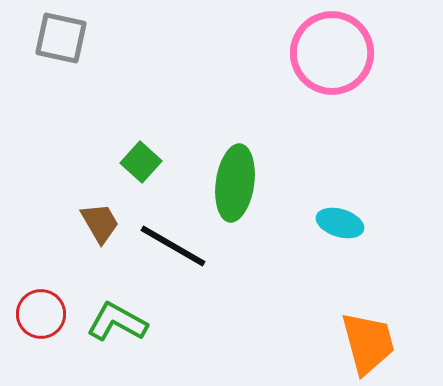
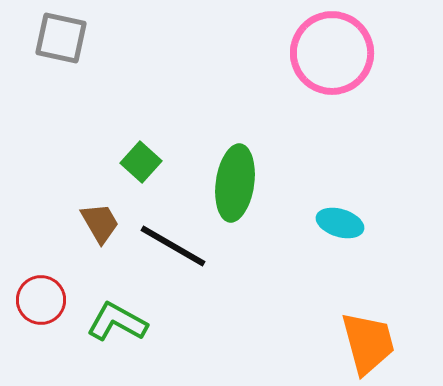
red circle: moved 14 px up
